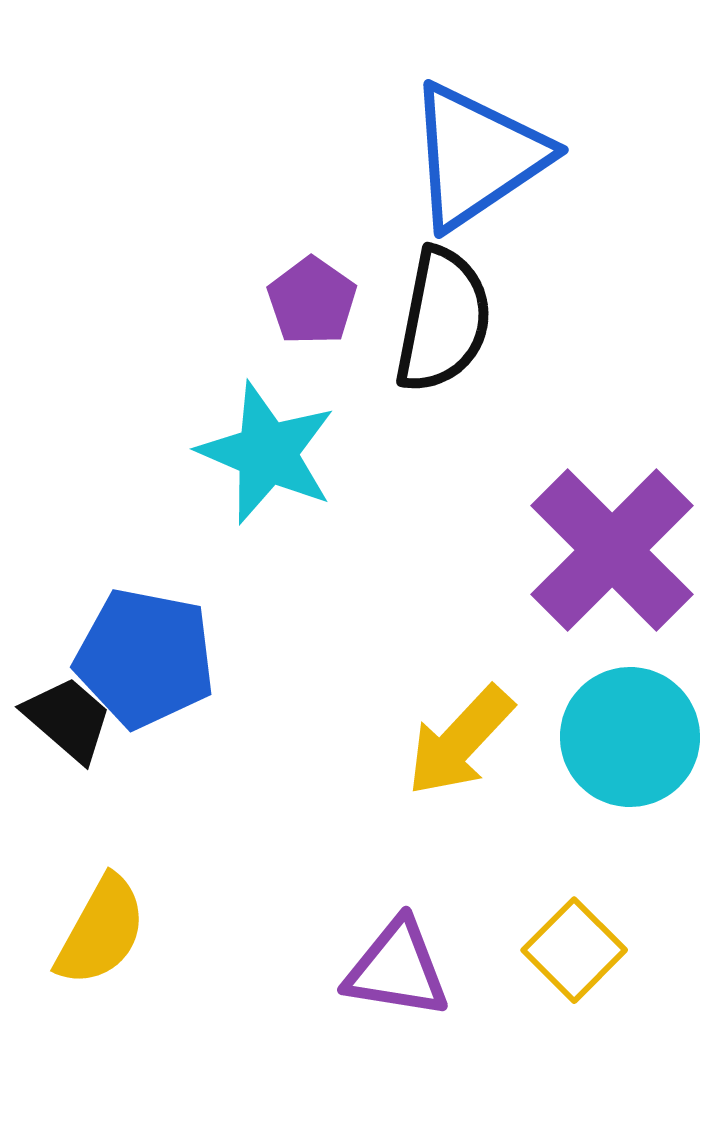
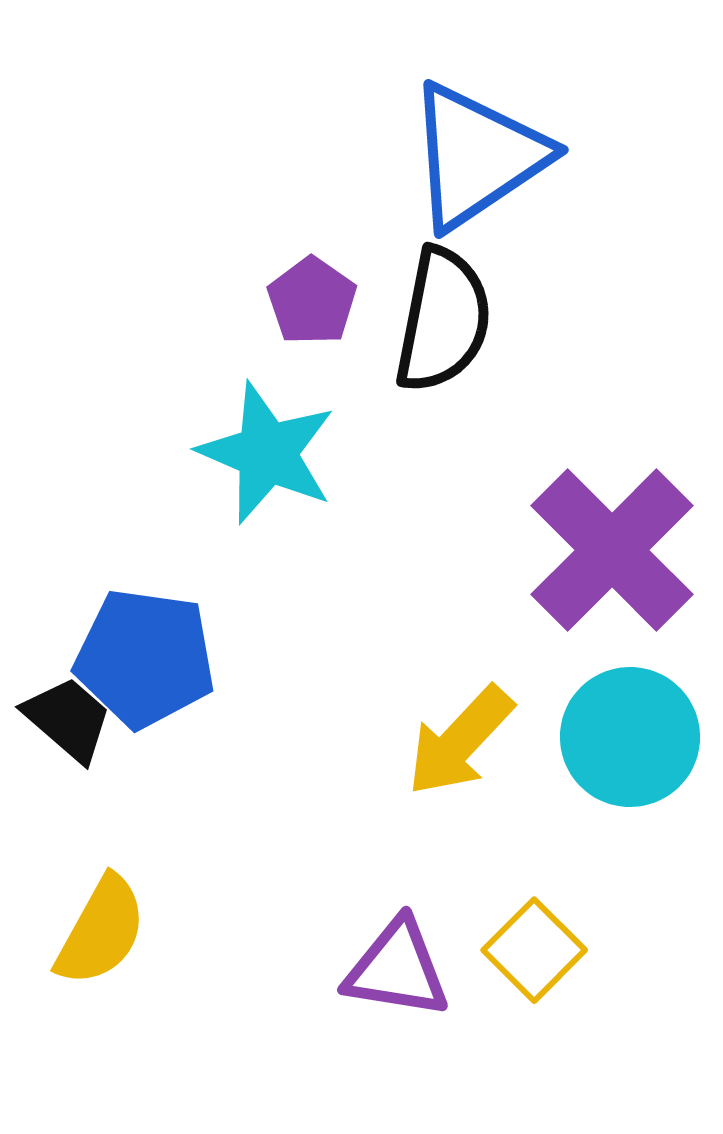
blue pentagon: rotated 3 degrees counterclockwise
yellow square: moved 40 px left
